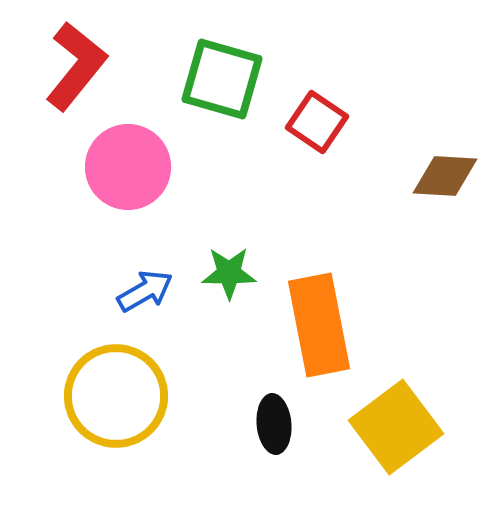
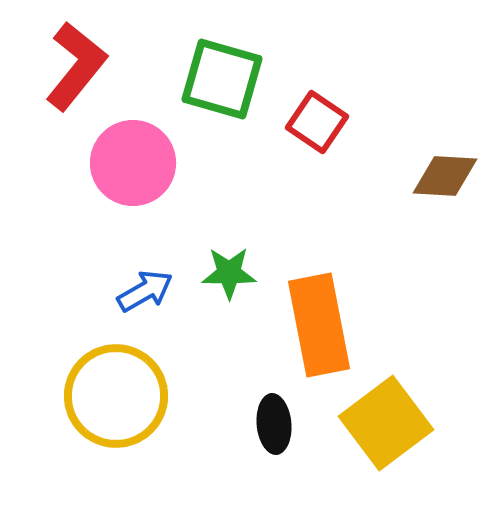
pink circle: moved 5 px right, 4 px up
yellow square: moved 10 px left, 4 px up
